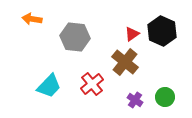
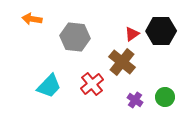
black hexagon: moved 1 px left; rotated 24 degrees counterclockwise
brown cross: moved 3 px left
